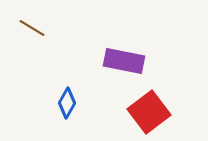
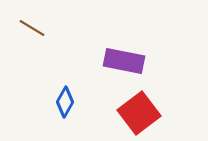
blue diamond: moved 2 px left, 1 px up
red square: moved 10 px left, 1 px down
